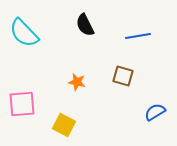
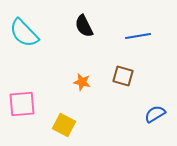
black semicircle: moved 1 px left, 1 px down
orange star: moved 5 px right
blue semicircle: moved 2 px down
